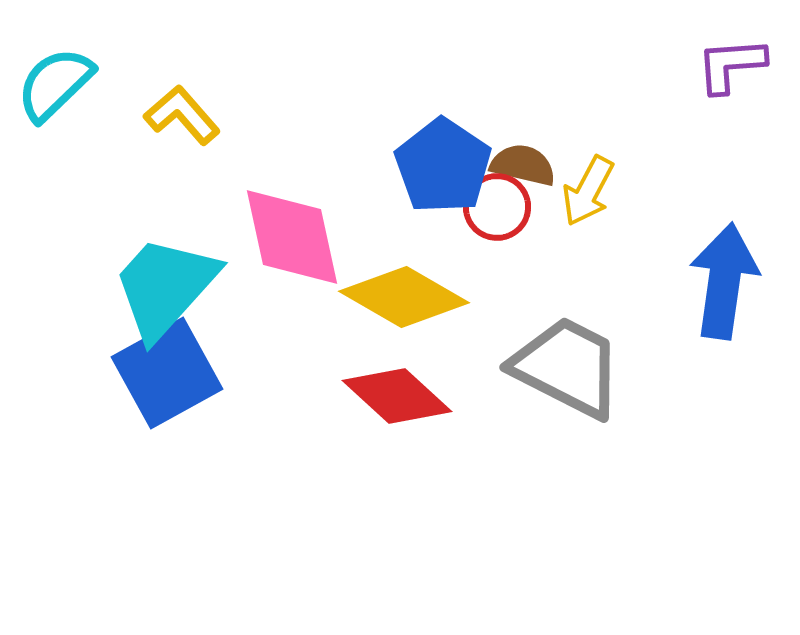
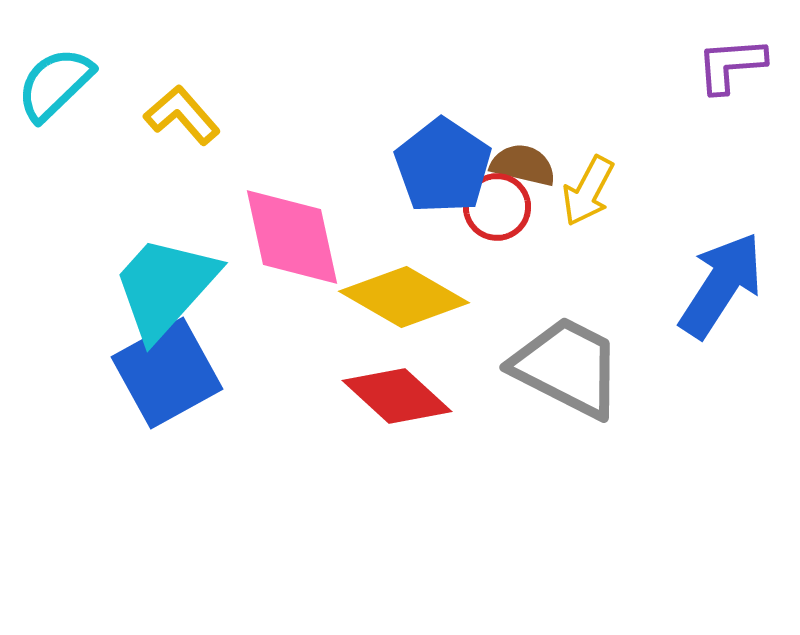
blue arrow: moved 3 px left, 4 px down; rotated 25 degrees clockwise
